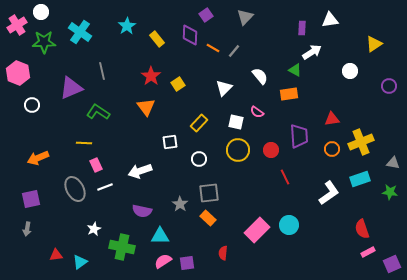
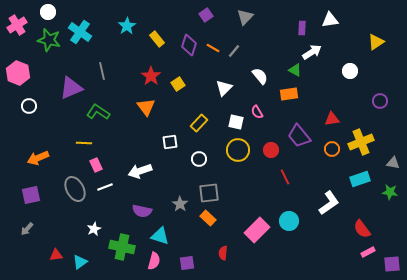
white circle at (41, 12): moved 7 px right
purple diamond at (190, 35): moved 1 px left, 10 px down; rotated 15 degrees clockwise
green star at (44, 42): moved 5 px right, 2 px up; rotated 15 degrees clockwise
yellow triangle at (374, 44): moved 2 px right, 2 px up
purple circle at (389, 86): moved 9 px left, 15 px down
white circle at (32, 105): moved 3 px left, 1 px down
pink semicircle at (257, 112): rotated 24 degrees clockwise
purple trapezoid at (299, 136): rotated 145 degrees clockwise
white L-shape at (329, 193): moved 10 px down
purple square at (31, 199): moved 4 px up
cyan circle at (289, 225): moved 4 px up
gray arrow at (27, 229): rotated 32 degrees clockwise
red semicircle at (362, 229): rotated 18 degrees counterclockwise
cyan triangle at (160, 236): rotated 18 degrees clockwise
pink semicircle at (163, 261): moved 9 px left; rotated 138 degrees clockwise
purple square at (392, 264): rotated 18 degrees clockwise
